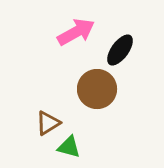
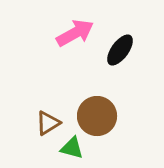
pink arrow: moved 1 px left, 1 px down
brown circle: moved 27 px down
green triangle: moved 3 px right, 1 px down
